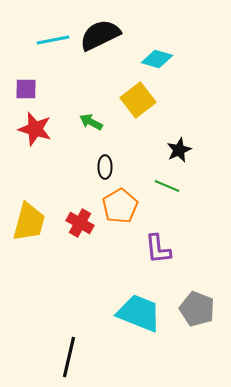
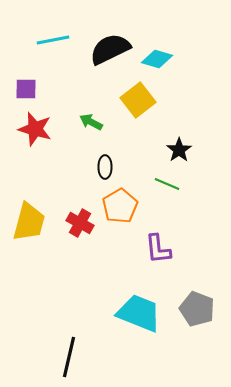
black semicircle: moved 10 px right, 14 px down
black star: rotated 10 degrees counterclockwise
green line: moved 2 px up
